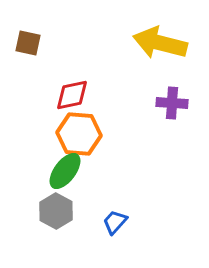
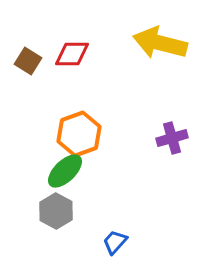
brown square: moved 18 px down; rotated 20 degrees clockwise
red diamond: moved 41 px up; rotated 12 degrees clockwise
purple cross: moved 35 px down; rotated 20 degrees counterclockwise
orange hexagon: rotated 24 degrees counterclockwise
green ellipse: rotated 9 degrees clockwise
blue trapezoid: moved 20 px down
